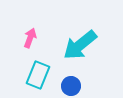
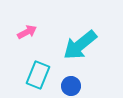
pink arrow: moved 3 px left, 6 px up; rotated 42 degrees clockwise
